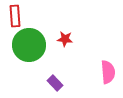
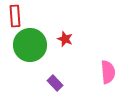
red star: rotated 14 degrees clockwise
green circle: moved 1 px right
